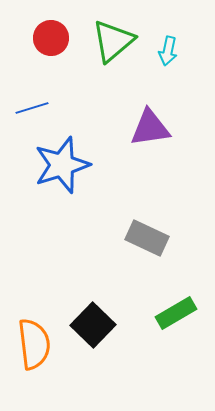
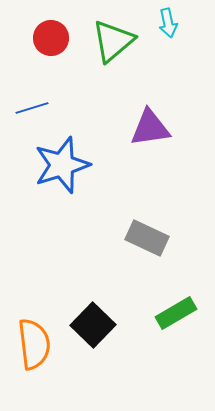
cyan arrow: moved 28 px up; rotated 24 degrees counterclockwise
